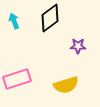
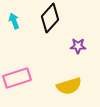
black diamond: rotated 12 degrees counterclockwise
pink rectangle: moved 1 px up
yellow semicircle: moved 3 px right, 1 px down
